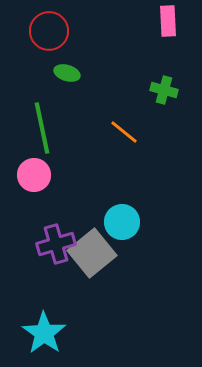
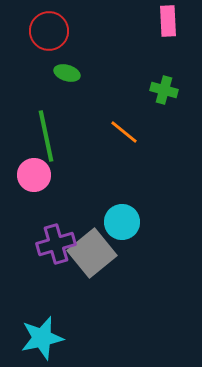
green line: moved 4 px right, 8 px down
cyan star: moved 2 px left, 5 px down; rotated 24 degrees clockwise
